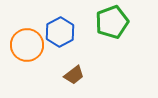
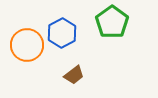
green pentagon: rotated 16 degrees counterclockwise
blue hexagon: moved 2 px right, 1 px down
